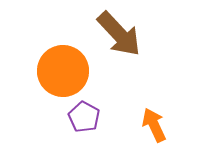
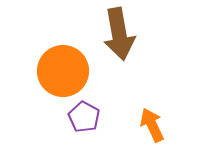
brown arrow: rotated 33 degrees clockwise
orange arrow: moved 2 px left
